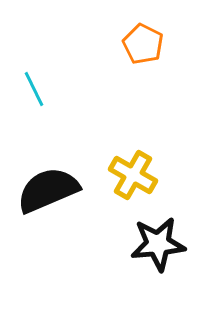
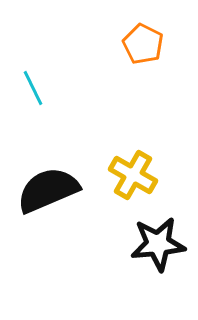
cyan line: moved 1 px left, 1 px up
